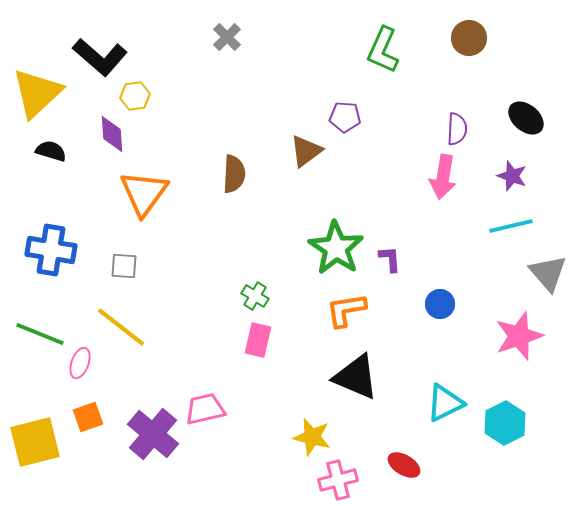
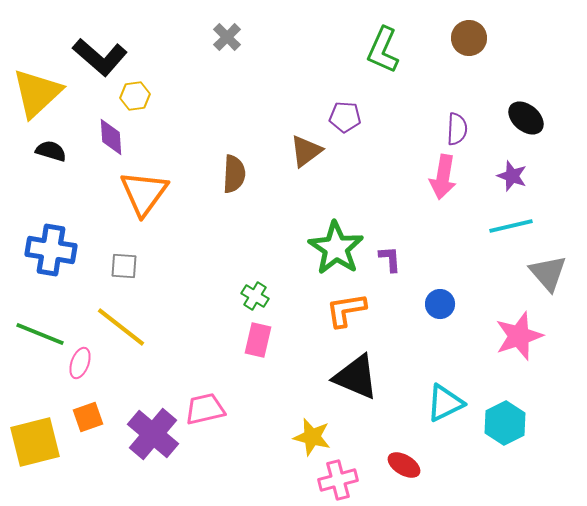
purple diamond: moved 1 px left, 3 px down
